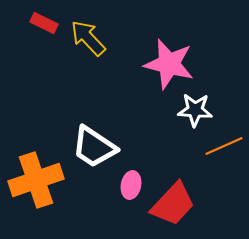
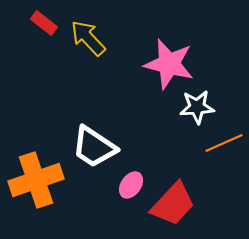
red rectangle: rotated 12 degrees clockwise
white star: moved 2 px right, 3 px up; rotated 8 degrees counterclockwise
orange line: moved 3 px up
pink ellipse: rotated 24 degrees clockwise
